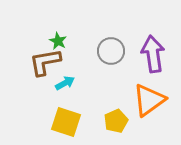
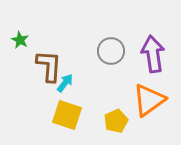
green star: moved 38 px left, 1 px up
brown L-shape: moved 4 px right, 4 px down; rotated 104 degrees clockwise
cyan arrow: rotated 24 degrees counterclockwise
yellow square: moved 1 px right, 7 px up
